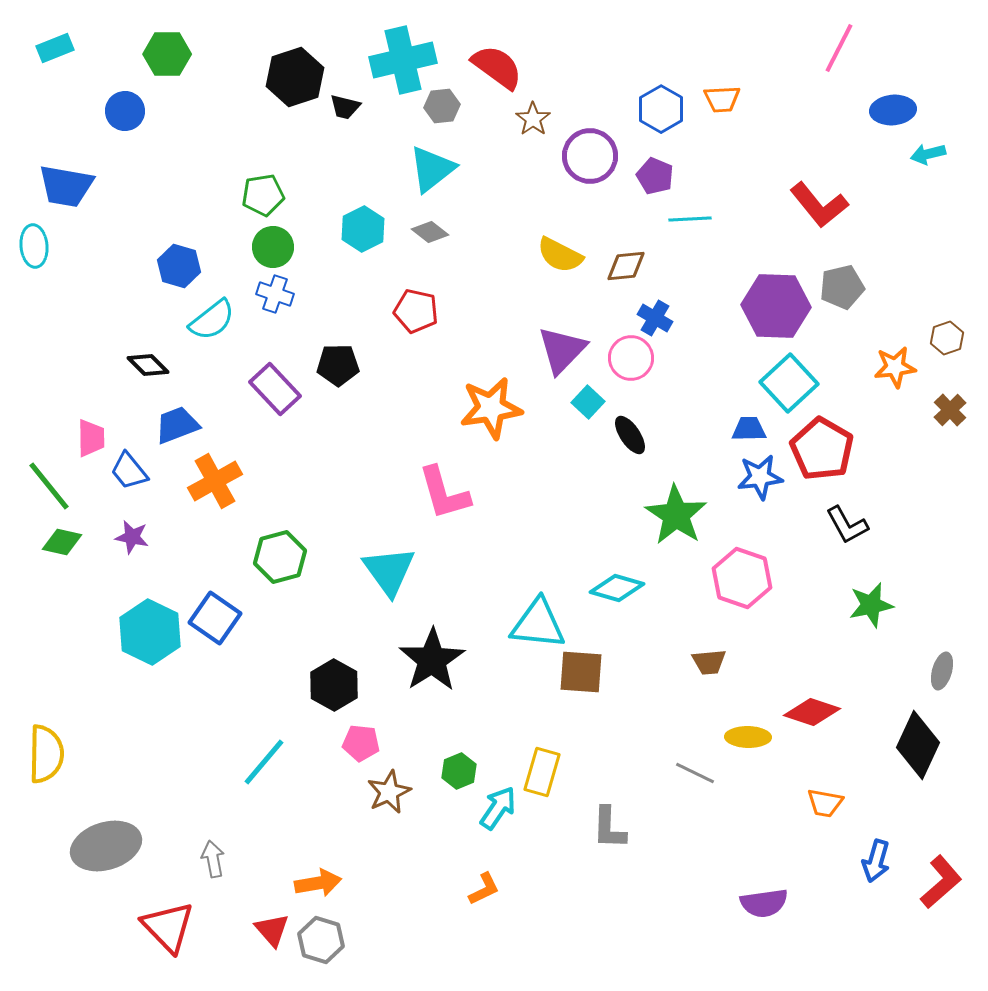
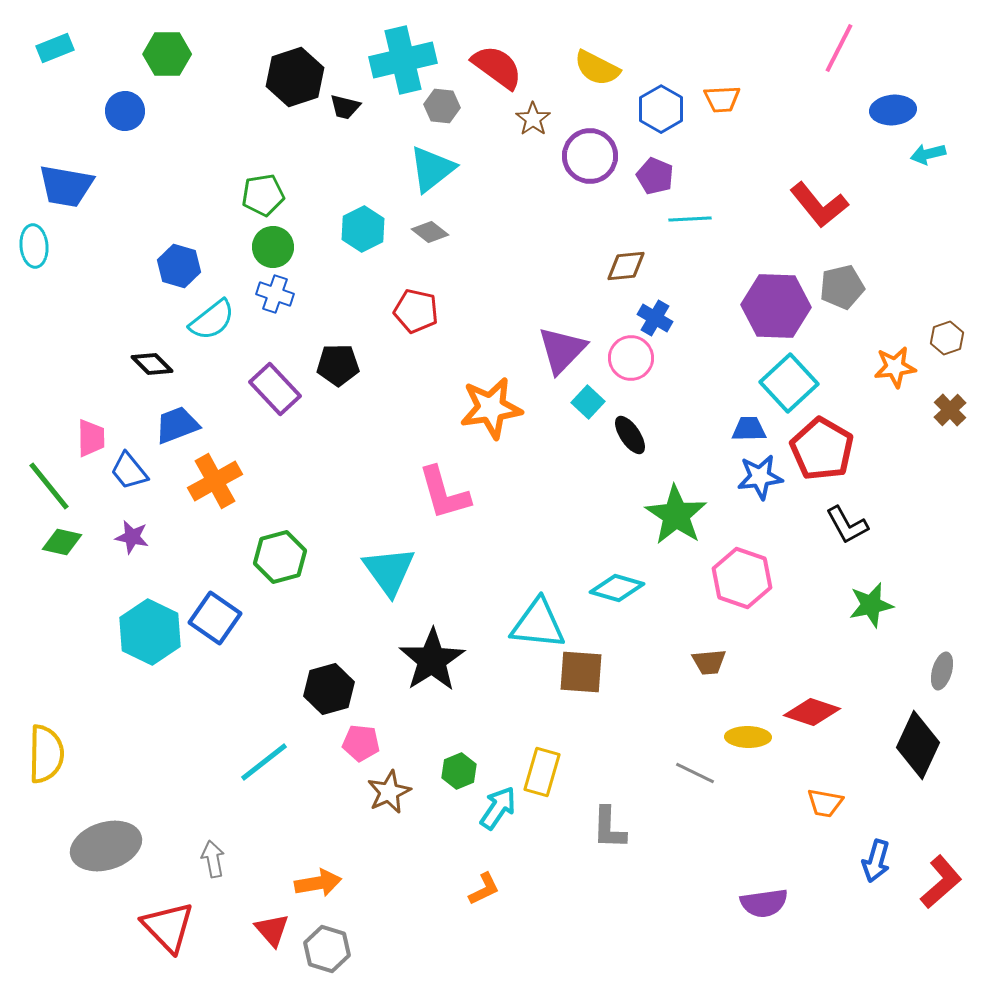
gray hexagon at (442, 106): rotated 12 degrees clockwise
yellow semicircle at (560, 255): moved 37 px right, 187 px up
black diamond at (148, 365): moved 4 px right, 1 px up
black hexagon at (334, 685): moved 5 px left, 4 px down; rotated 15 degrees clockwise
cyan line at (264, 762): rotated 12 degrees clockwise
gray hexagon at (321, 940): moved 6 px right, 9 px down
